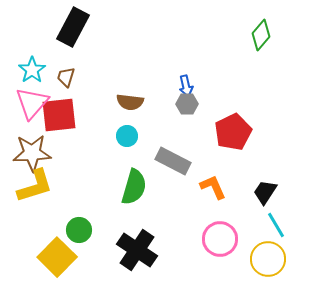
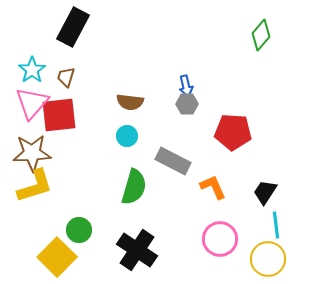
red pentagon: rotated 30 degrees clockwise
cyan line: rotated 24 degrees clockwise
